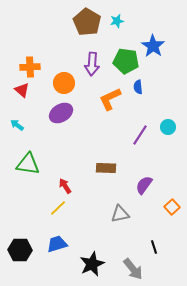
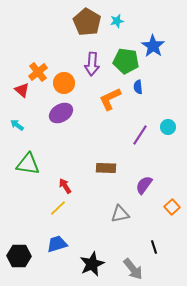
orange cross: moved 8 px right, 5 px down; rotated 36 degrees counterclockwise
black hexagon: moved 1 px left, 6 px down
